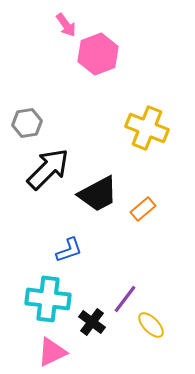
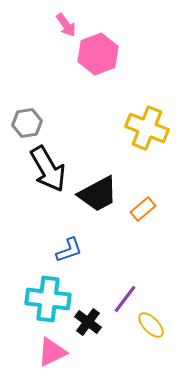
black arrow: rotated 105 degrees clockwise
black cross: moved 4 px left
